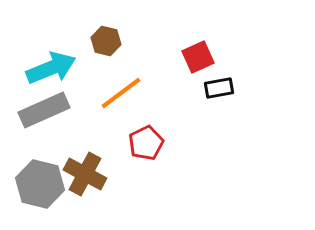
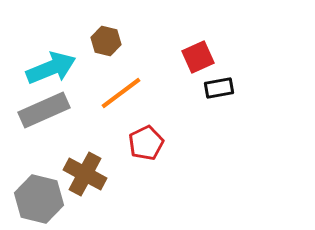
gray hexagon: moved 1 px left, 15 px down
